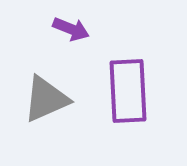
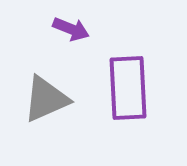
purple rectangle: moved 3 px up
